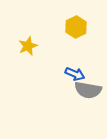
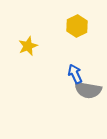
yellow hexagon: moved 1 px right, 1 px up
blue arrow: rotated 138 degrees counterclockwise
